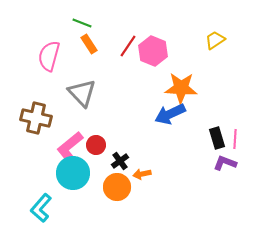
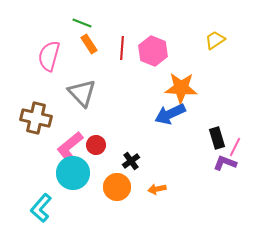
red line: moved 6 px left, 2 px down; rotated 30 degrees counterclockwise
pink line: moved 8 px down; rotated 24 degrees clockwise
black cross: moved 11 px right
orange arrow: moved 15 px right, 15 px down
